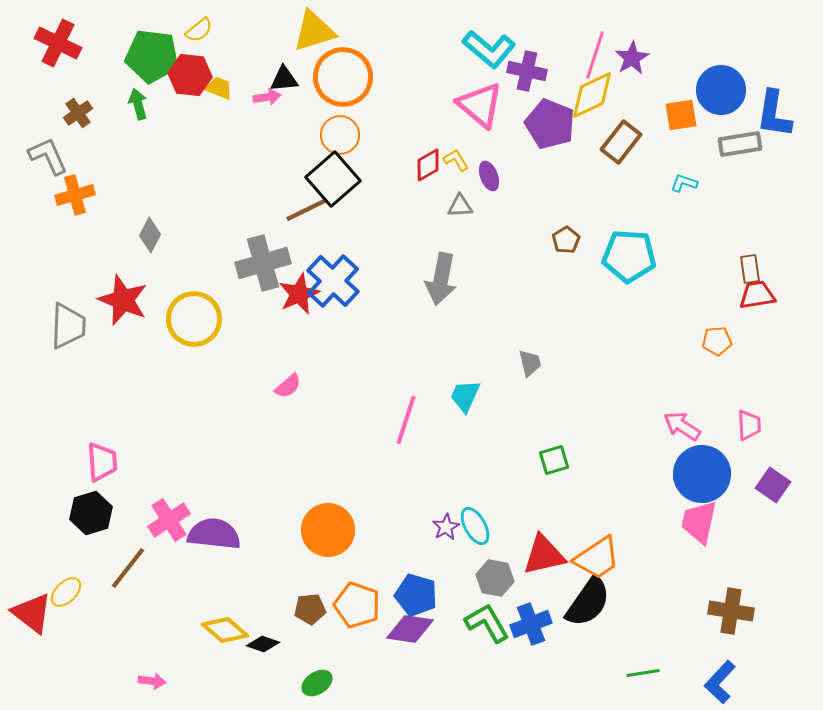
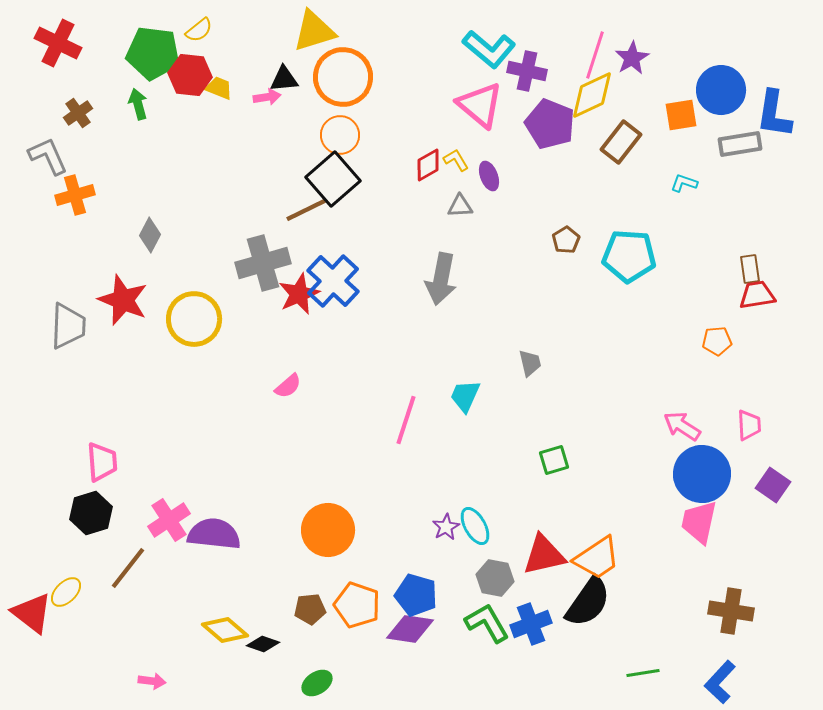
green pentagon at (152, 56): moved 1 px right, 3 px up
